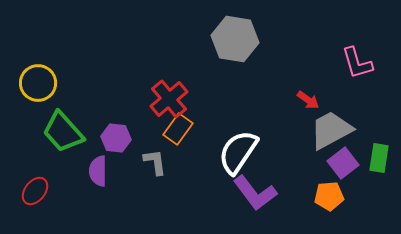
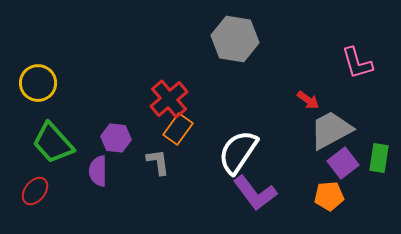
green trapezoid: moved 10 px left, 11 px down
gray L-shape: moved 3 px right
